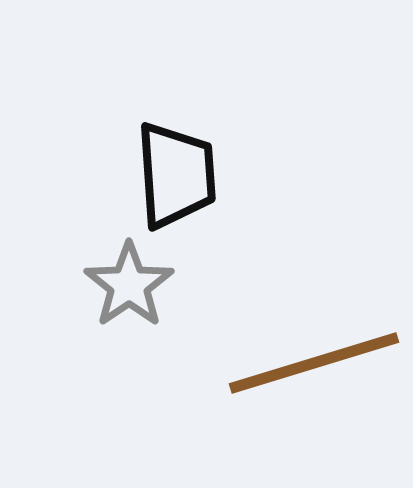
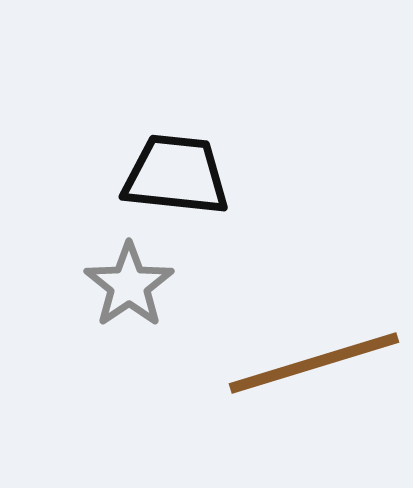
black trapezoid: rotated 80 degrees counterclockwise
